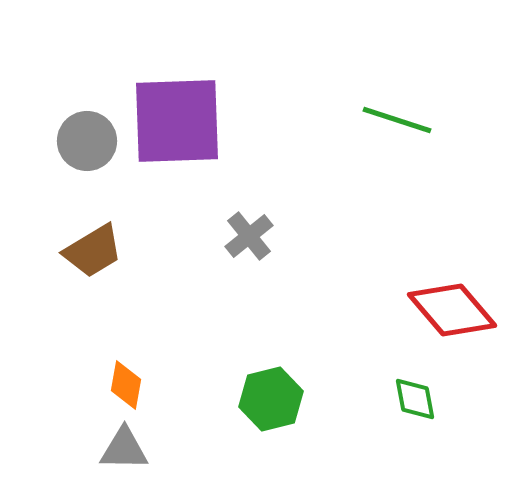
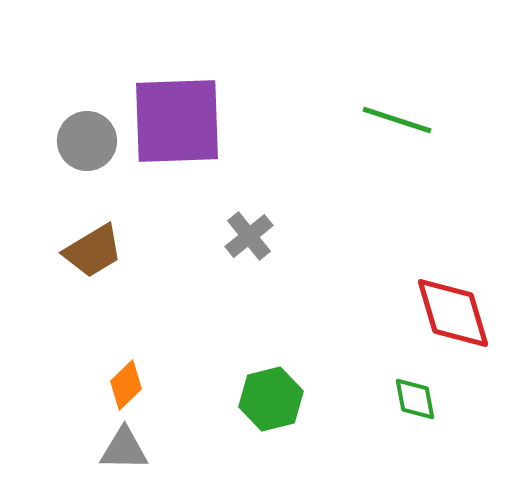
red diamond: moved 1 px right, 3 px down; rotated 24 degrees clockwise
orange diamond: rotated 36 degrees clockwise
